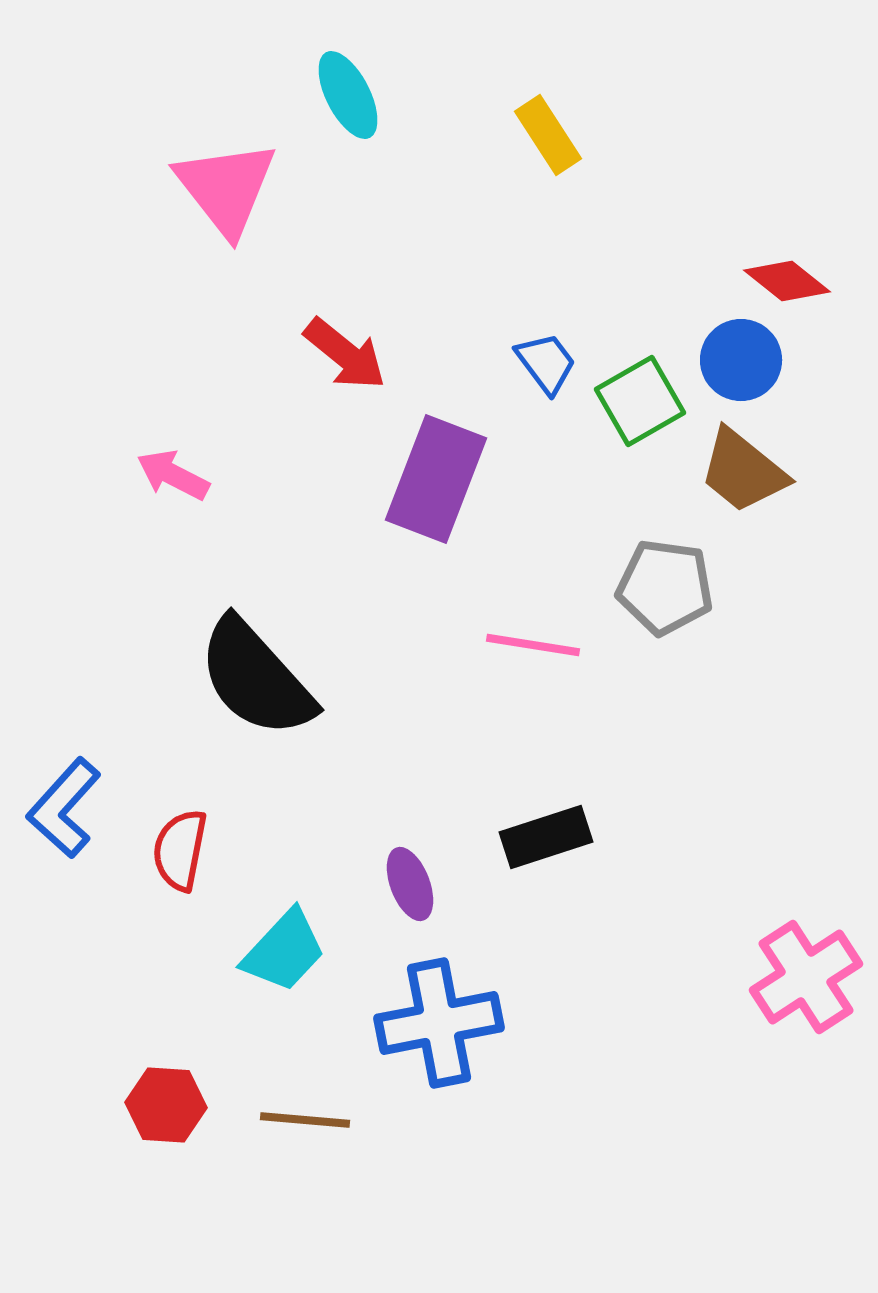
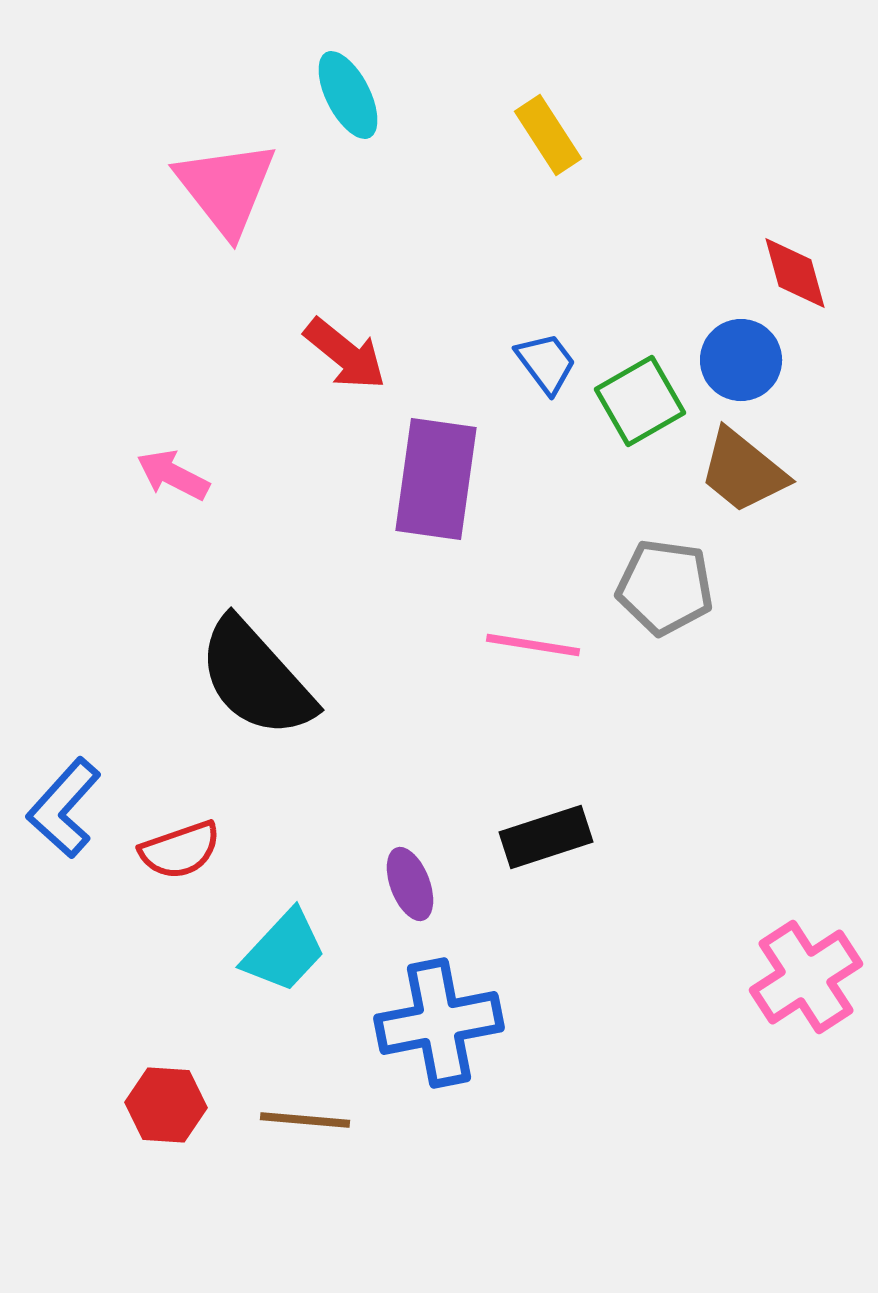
red diamond: moved 8 px right, 8 px up; rotated 36 degrees clockwise
purple rectangle: rotated 13 degrees counterclockwise
red semicircle: rotated 120 degrees counterclockwise
